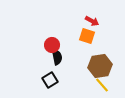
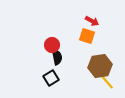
black square: moved 1 px right, 2 px up
yellow line: moved 5 px right, 3 px up
